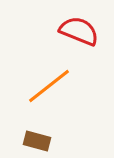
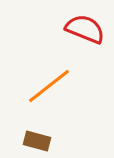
red semicircle: moved 6 px right, 2 px up
